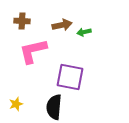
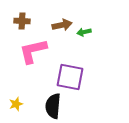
black semicircle: moved 1 px left, 1 px up
